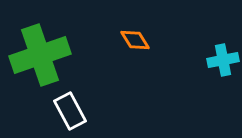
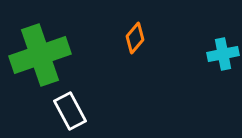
orange diamond: moved 2 px up; rotated 72 degrees clockwise
cyan cross: moved 6 px up
